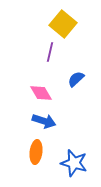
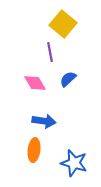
purple line: rotated 24 degrees counterclockwise
blue semicircle: moved 8 px left
pink diamond: moved 6 px left, 10 px up
blue arrow: rotated 10 degrees counterclockwise
orange ellipse: moved 2 px left, 2 px up
